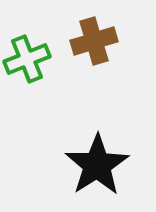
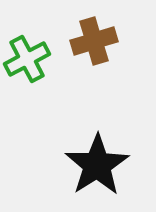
green cross: rotated 6 degrees counterclockwise
